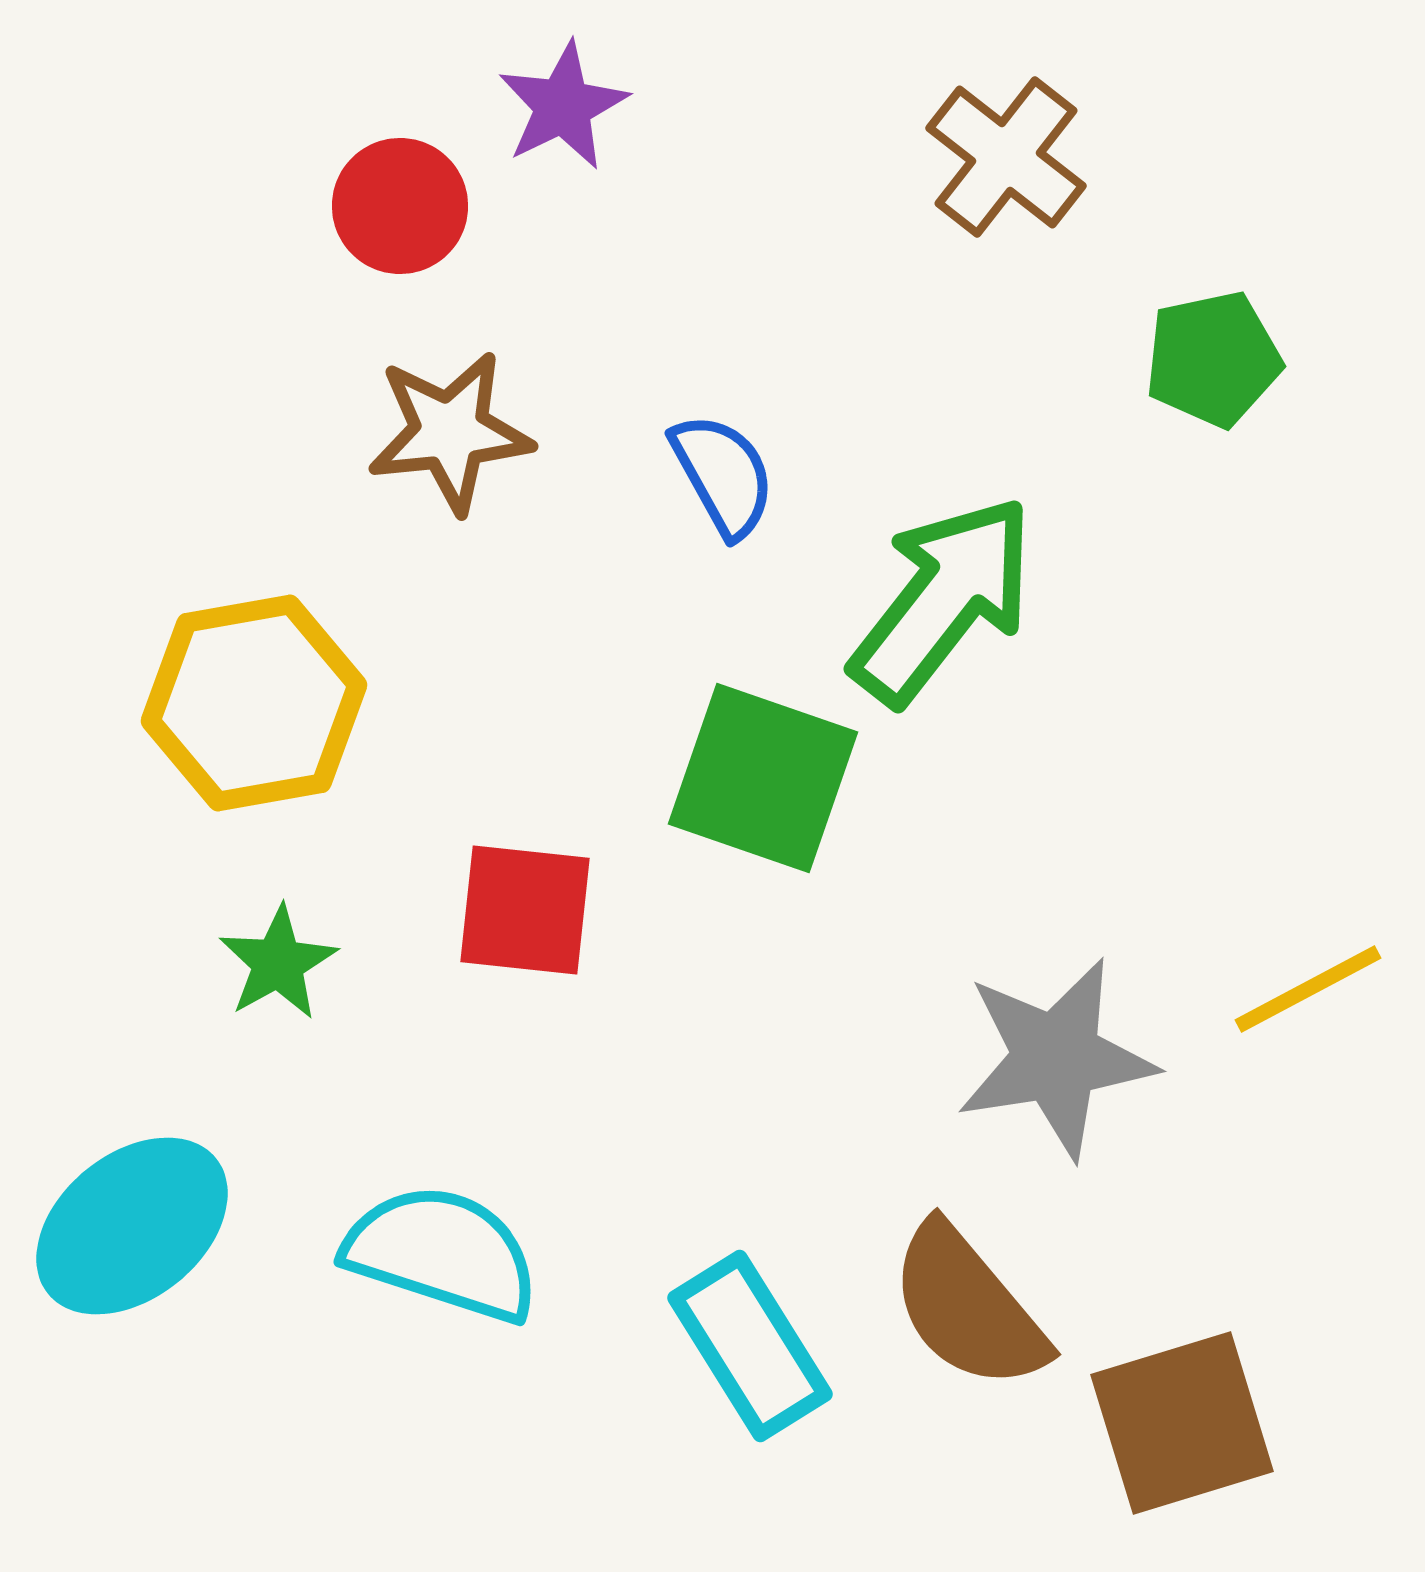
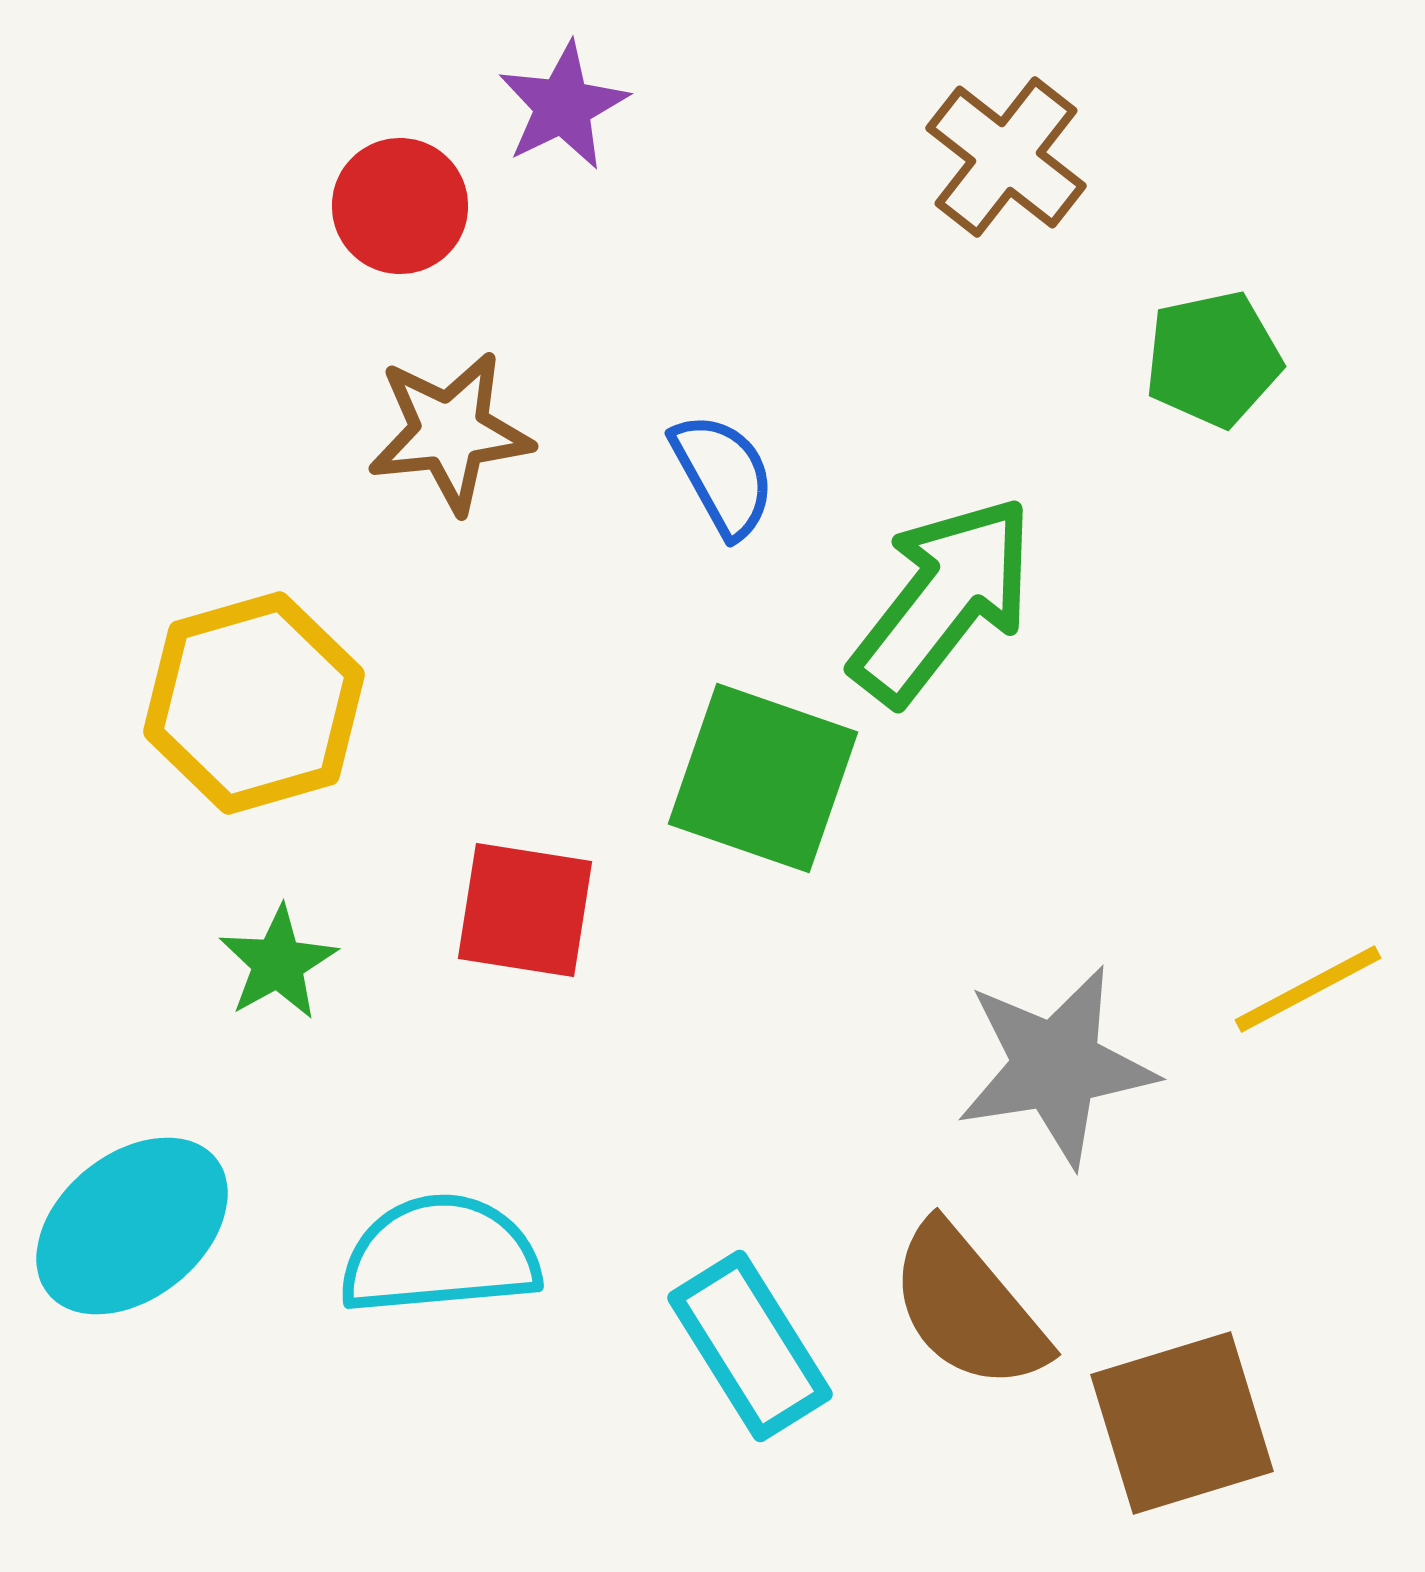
yellow hexagon: rotated 6 degrees counterclockwise
red square: rotated 3 degrees clockwise
gray star: moved 8 px down
cyan semicircle: moved 2 px left, 2 px down; rotated 23 degrees counterclockwise
